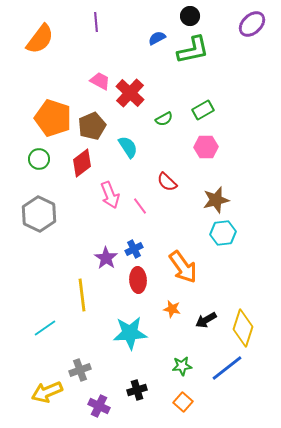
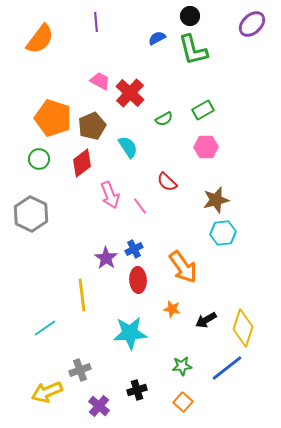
green L-shape: rotated 88 degrees clockwise
gray hexagon: moved 8 px left
purple cross: rotated 15 degrees clockwise
